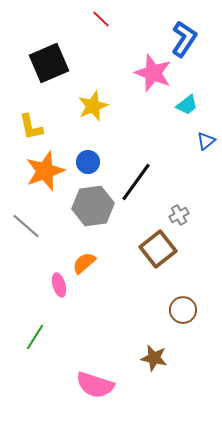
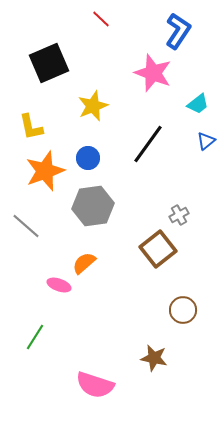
blue L-shape: moved 6 px left, 8 px up
cyan trapezoid: moved 11 px right, 1 px up
blue circle: moved 4 px up
black line: moved 12 px right, 38 px up
pink ellipse: rotated 55 degrees counterclockwise
